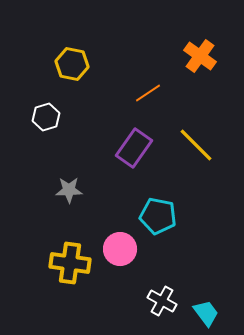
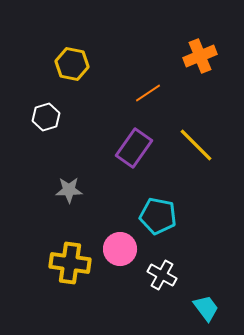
orange cross: rotated 32 degrees clockwise
white cross: moved 26 px up
cyan trapezoid: moved 5 px up
